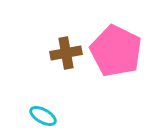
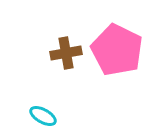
pink pentagon: moved 1 px right, 1 px up
